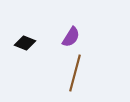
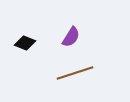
brown line: rotated 57 degrees clockwise
